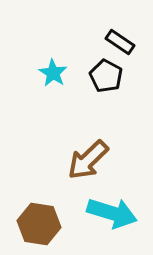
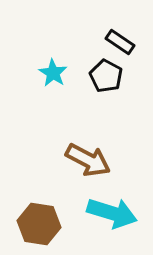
brown arrow: rotated 108 degrees counterclockwise
